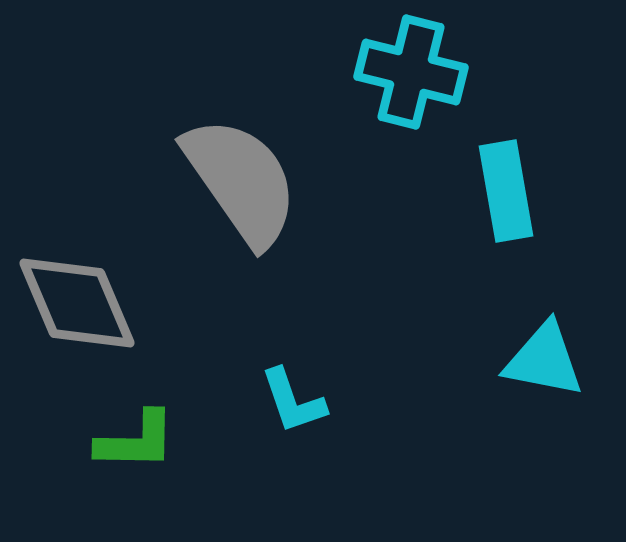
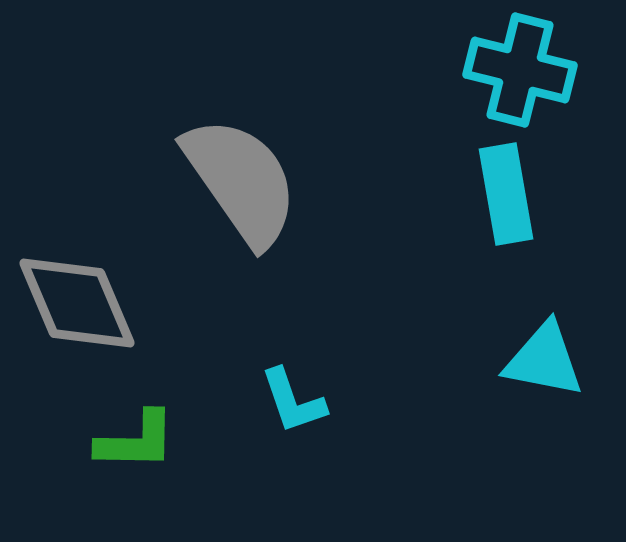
cyan cross: moved 109 px right, 2 px up
cyan rectangle: moved 3 px down
